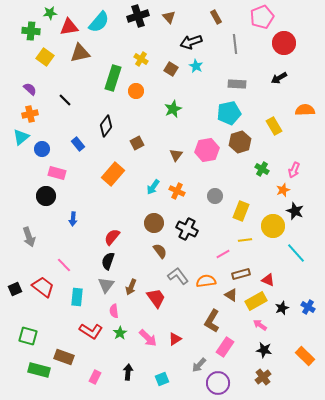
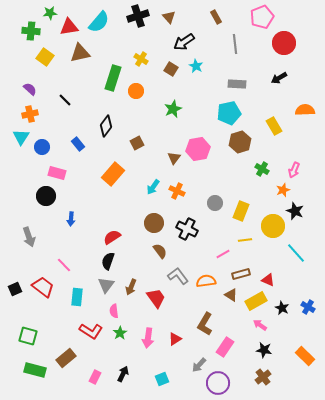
black arrow at (191, 42): moved 7 px left; rotated 15 degrees counterclockwise
cyan triangle at (21, 137): rotated 18 degrees counterclockwise
blue circle at (42, 149): moved 2 px up
pink hexagon at (207, 150): moved 9 px left, 1 px up
brown triangle at (176, 155): moved 2 px left, 3 px down
gray circle at (215, 196): moved 7 px down
blue arrow at (73, 219): moved 2 px left
red semicircle at (112, 237): rotated 18 degrees clockwise
black star at (282, 308): rotated 24 degrees counterclockwise
brown L-shape at (212, 321): moved 7 px left, 3 px down
pink arrow at (148, 338): rotated 54 degrees clockwise
brown rectangle at (64, 357): moved 2 px right, 1 px down; rotated 60 degrees counterclockwise
green rectangle at (39, 370): moved 4 px left
black arrow at (128, 372): moved 5 px left, 2 px down; rotated 21 degrees clockwise
